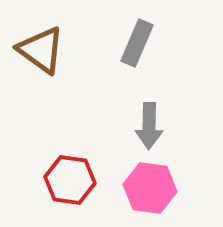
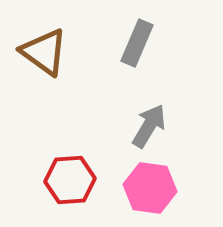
brown triangle: moved 3 px right, 2 px down
gray arrow: rotated 150 degrees counterclockwise
red hexagon: rotated 12 degrees counterclockwise
